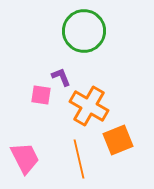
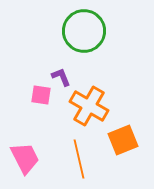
orange square: moved 5 px right
